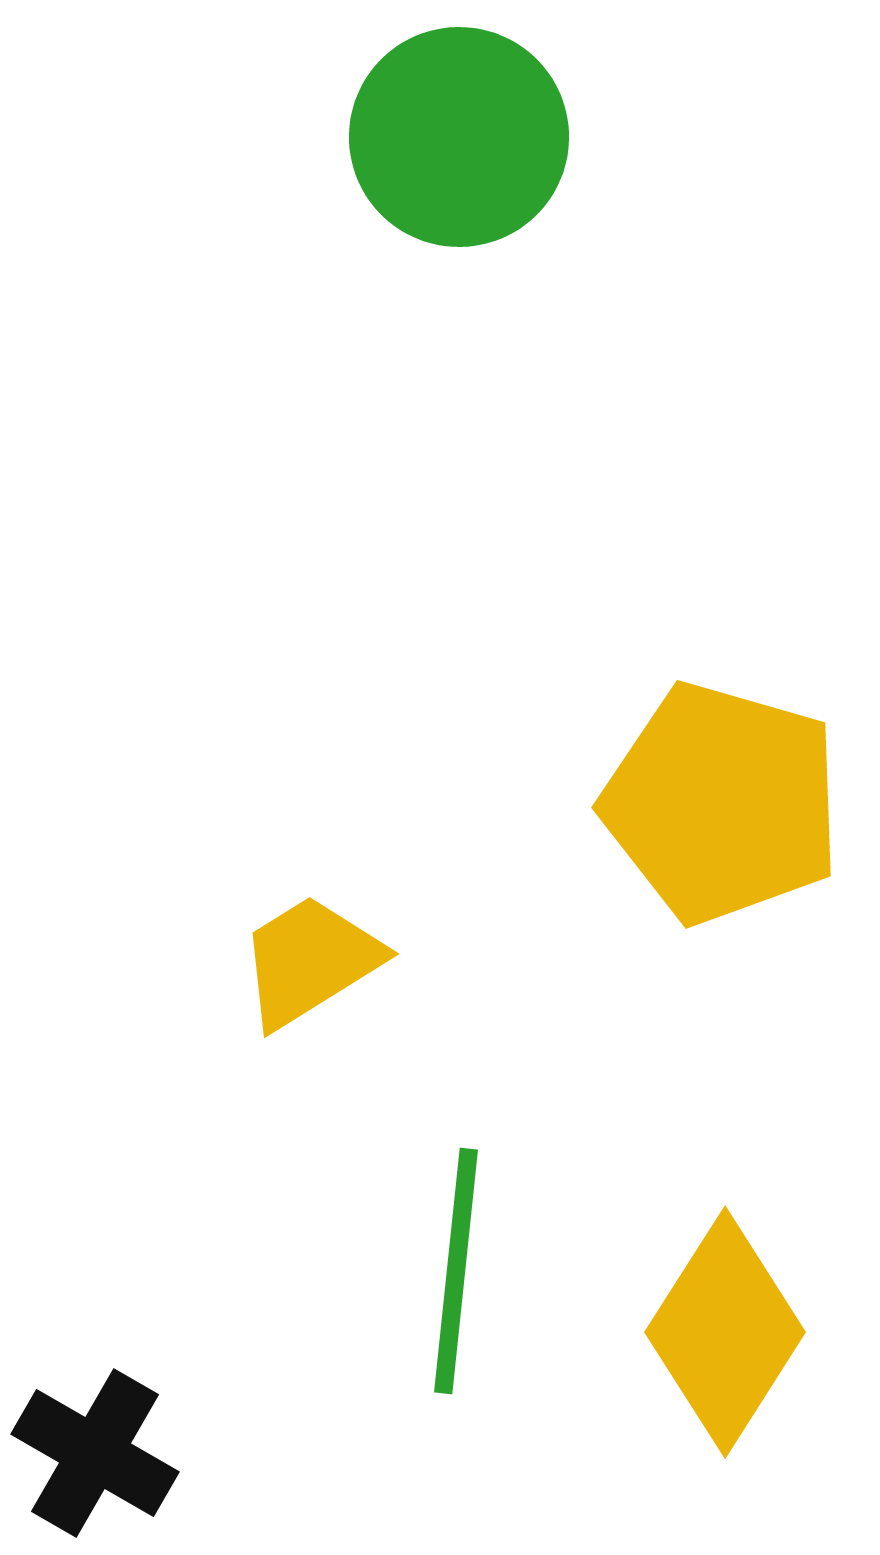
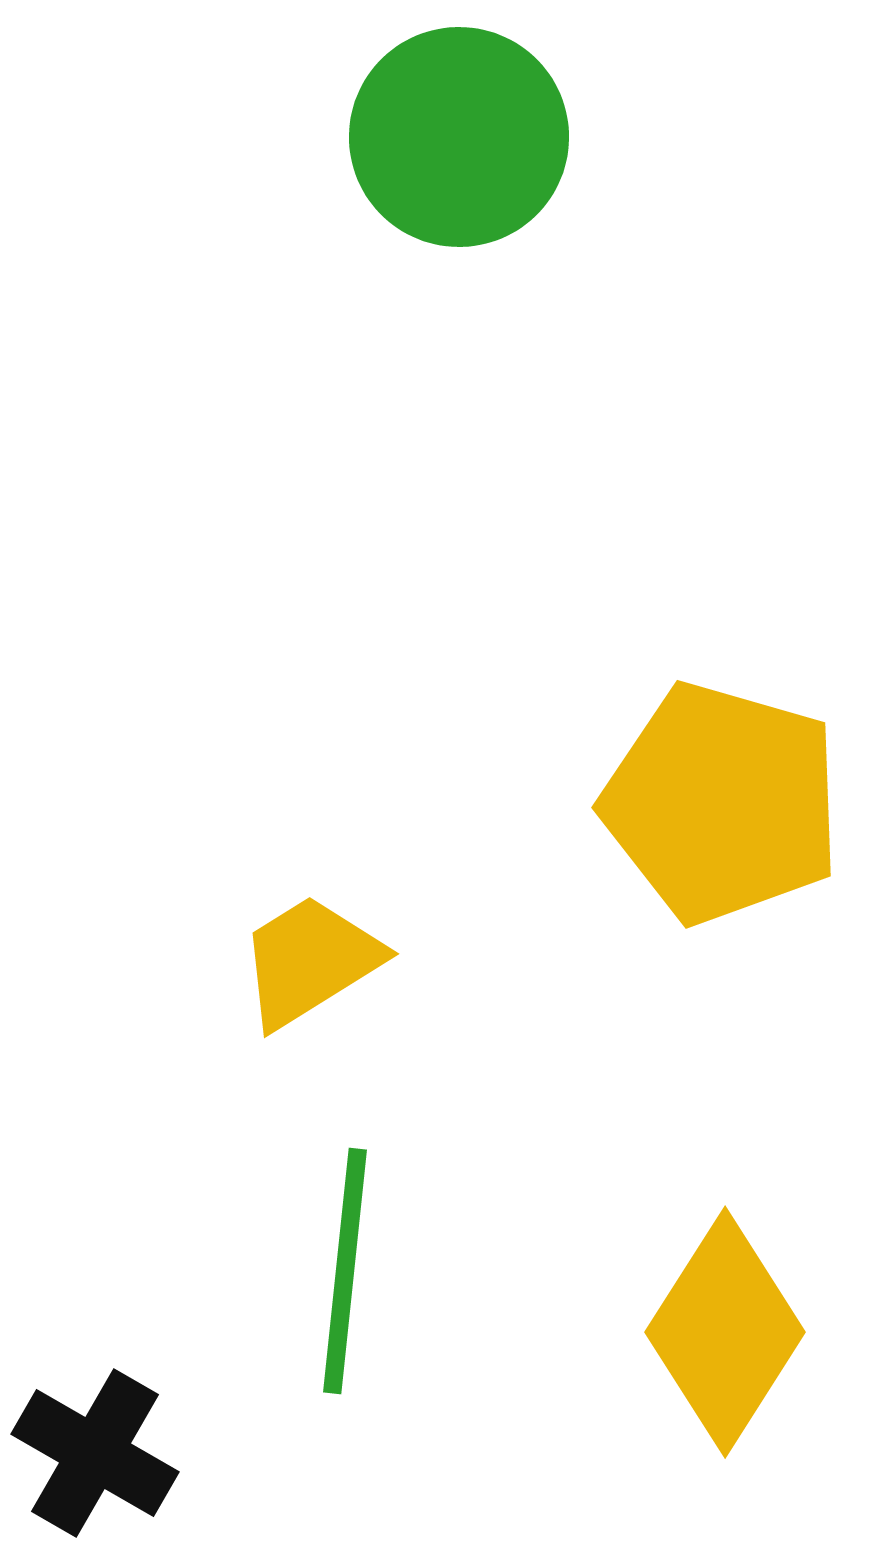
green line: moved 111 px left
